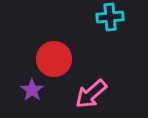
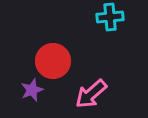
red circle: moved 1 px left, 2 px down
purple star: rotated 15 degrees clockwise
